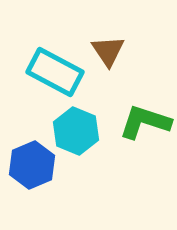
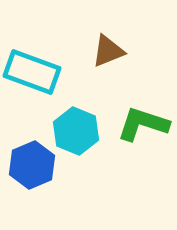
brown triangle: rotated 42 degrees clockwise
cyan rectangle: moved 23 px left; rotated 8 degrees counterclockwise
green L-shape: moved 2 px left, 2 px down
